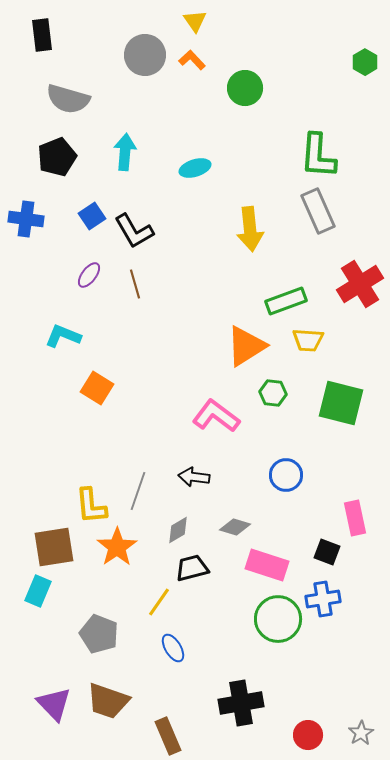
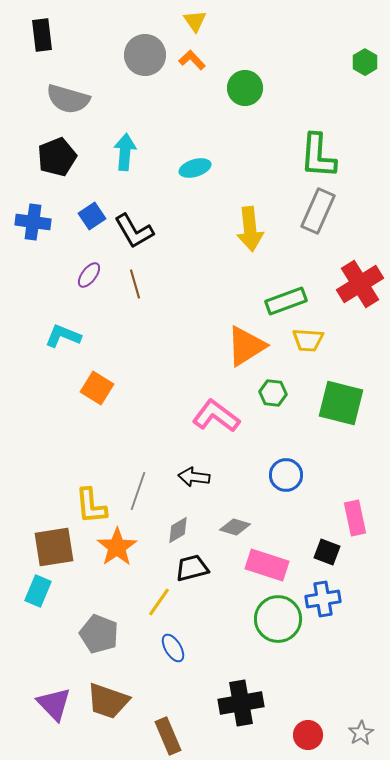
gray rectangle at (318, 211): rotated 48 degrees clockwise
blue cross at (26, 219): moved 7 px right, 3 px down
